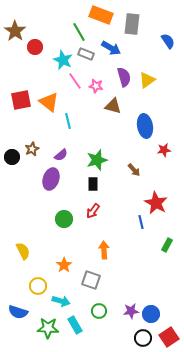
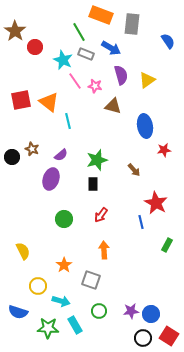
purple semicircle at (124, 77): moved 3 px left, 2 px up
pink star at (96, 86): moved 1 px left
brown star at (32, 149): rotated 24 degrees counterclockwise
red arrow at (93, 211): moved 8 px right, 4 px down
red square at (169, 337): moved 1 px up; rotated 24 degrees counterclockwise
